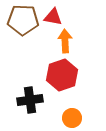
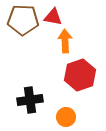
red hexagon: moved 18 px right
orange circle: moved 6 px left, 1 px up
